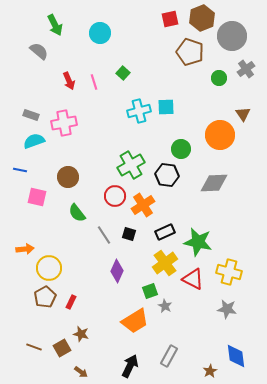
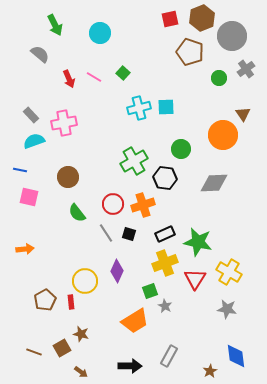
gray semicircle at (39, 51): moved 1 px right, 3 px down
red arrow at (69, 81): moved 2 px up
pink line at (94, 82): moved 5 px up; rotated 42 degrees counterclockwise
cyan cross at (139, 111): moved 3 px up
gray rectangle at (31, 115): rotated 28 degrees clockwise
orange circle at (220, 135): moved 3 px right
green cross at (131, 165): moved 3 px right, 4 px up
black hexagon at (167, 175): moved 2 px left, 3 px down
red circle at (115, 196): moved 2 px left, 8 px down
pink square at (37, 197): moved 8 px left
orange cross at (143, 205): rotated 15 degrees clockwise
black rectangle at (165, 232): moved 2 px down
gray line at (104, 235): moved 2 px right, 2 px up
yellow cross at (165, 263): rotated 15 degrees clockwise
yellow circle at (49, 268): moved 36 px right, 13 px down
yellow cross at (229, 272): rotated 15 degrees clockwise
red triangle at (193, 279): moved 2 px right; rotated 35 degrees clockwise
brown pentagon at (45, 297): moved 3 px down
red rectangle at (71, 302): rotated 32 degrees counterclockwise
brown line at (34, 347): moved 5 px down
black arrow at (130, 366): rotated 65 degrees clockwise
